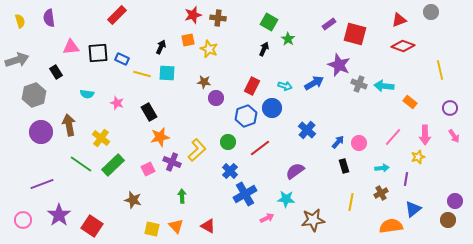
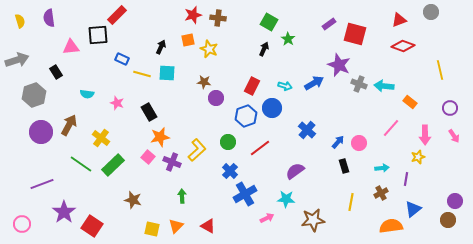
black square at (98, 53): moved 18 px up
brown arrow at (69, 125): rotated 40 degrees clockwise
pink line at (393, 137): moved 2 px left, 9 px up
pink square at (148, 169): moved 12 px up; rotated 24 degrees counterclockwise
purple star at (59, 215): moved 5 px right, 3 px up
pink circle at (23, 220): moved 1 px left, 4 px down
orange triangle at (176, 226): rotated 28 degrees clockwise
